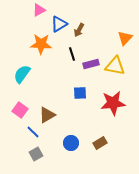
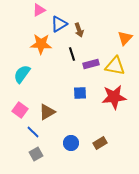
brown arrow: rotated 48 degrees counterclockwise
red star: moved 1 px right, 6 px up
brown triangle: moved 3 px up
